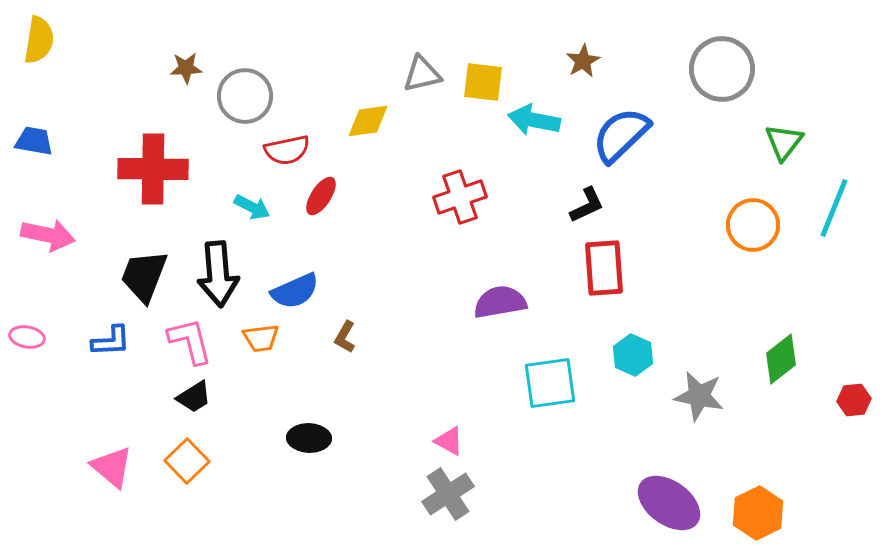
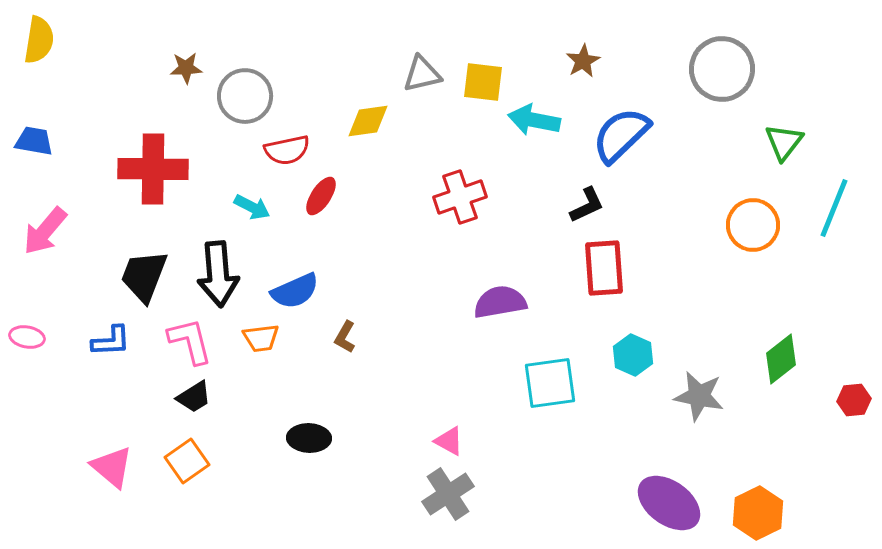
pink arrow at (48, 235): moved 3 px left, 4 px up; rotated 118 degrees clockwise
orange square at (187, 461): rotated 9 degrees clockwise
